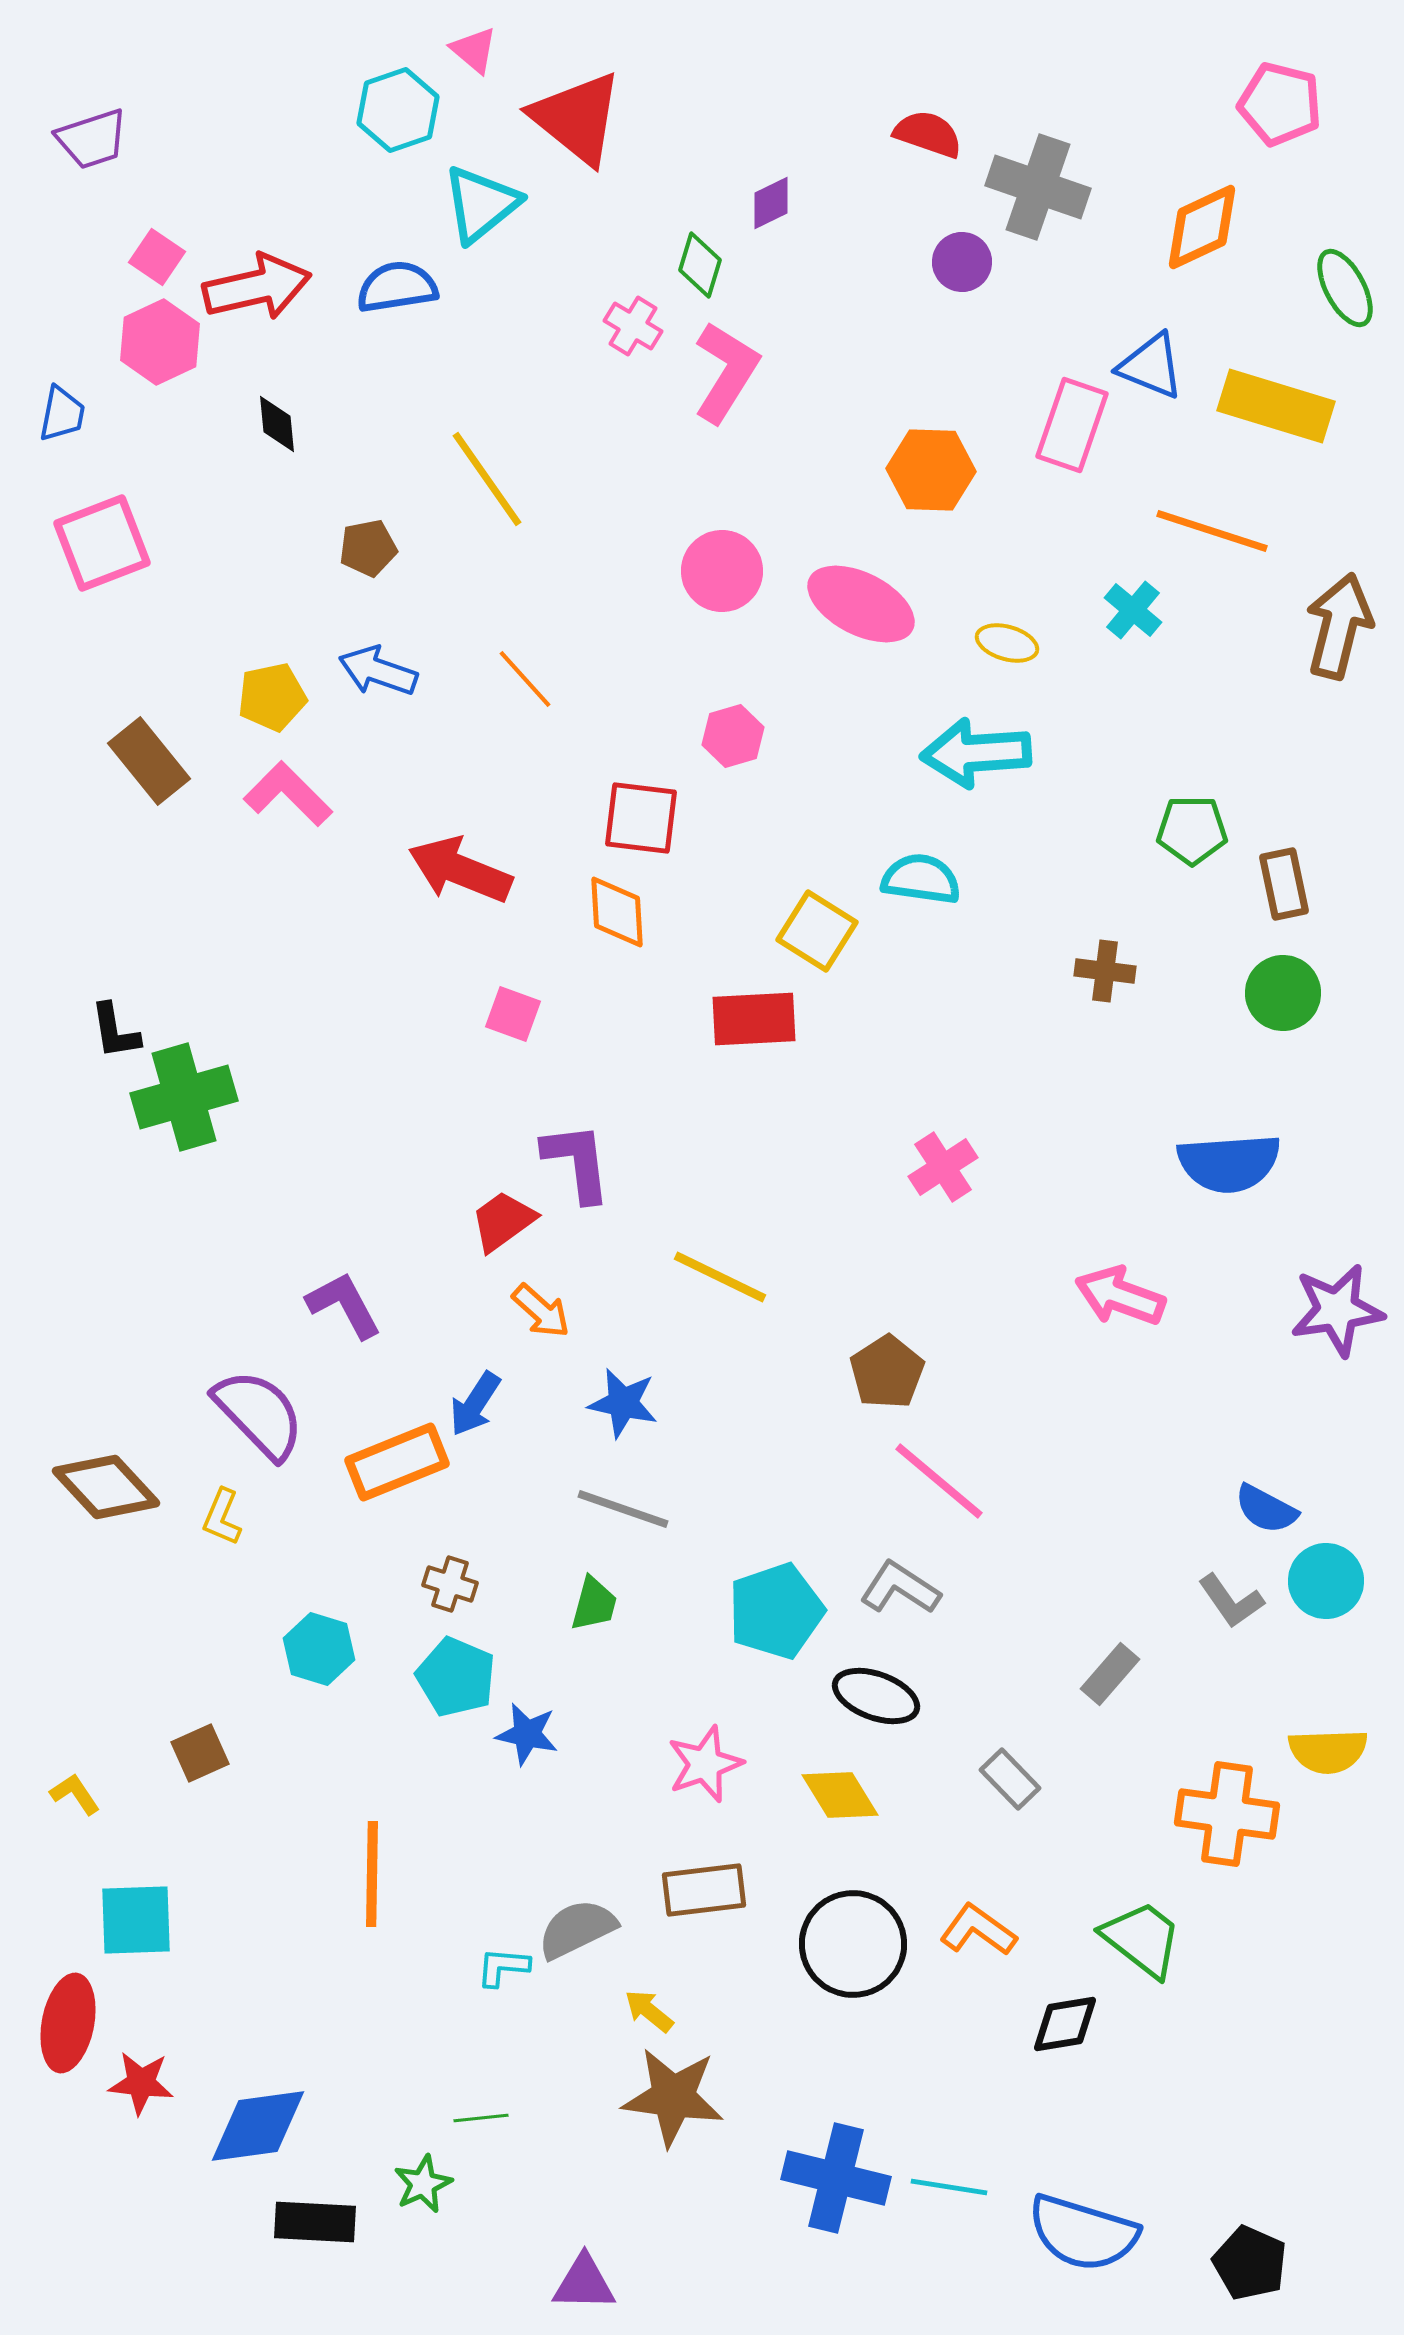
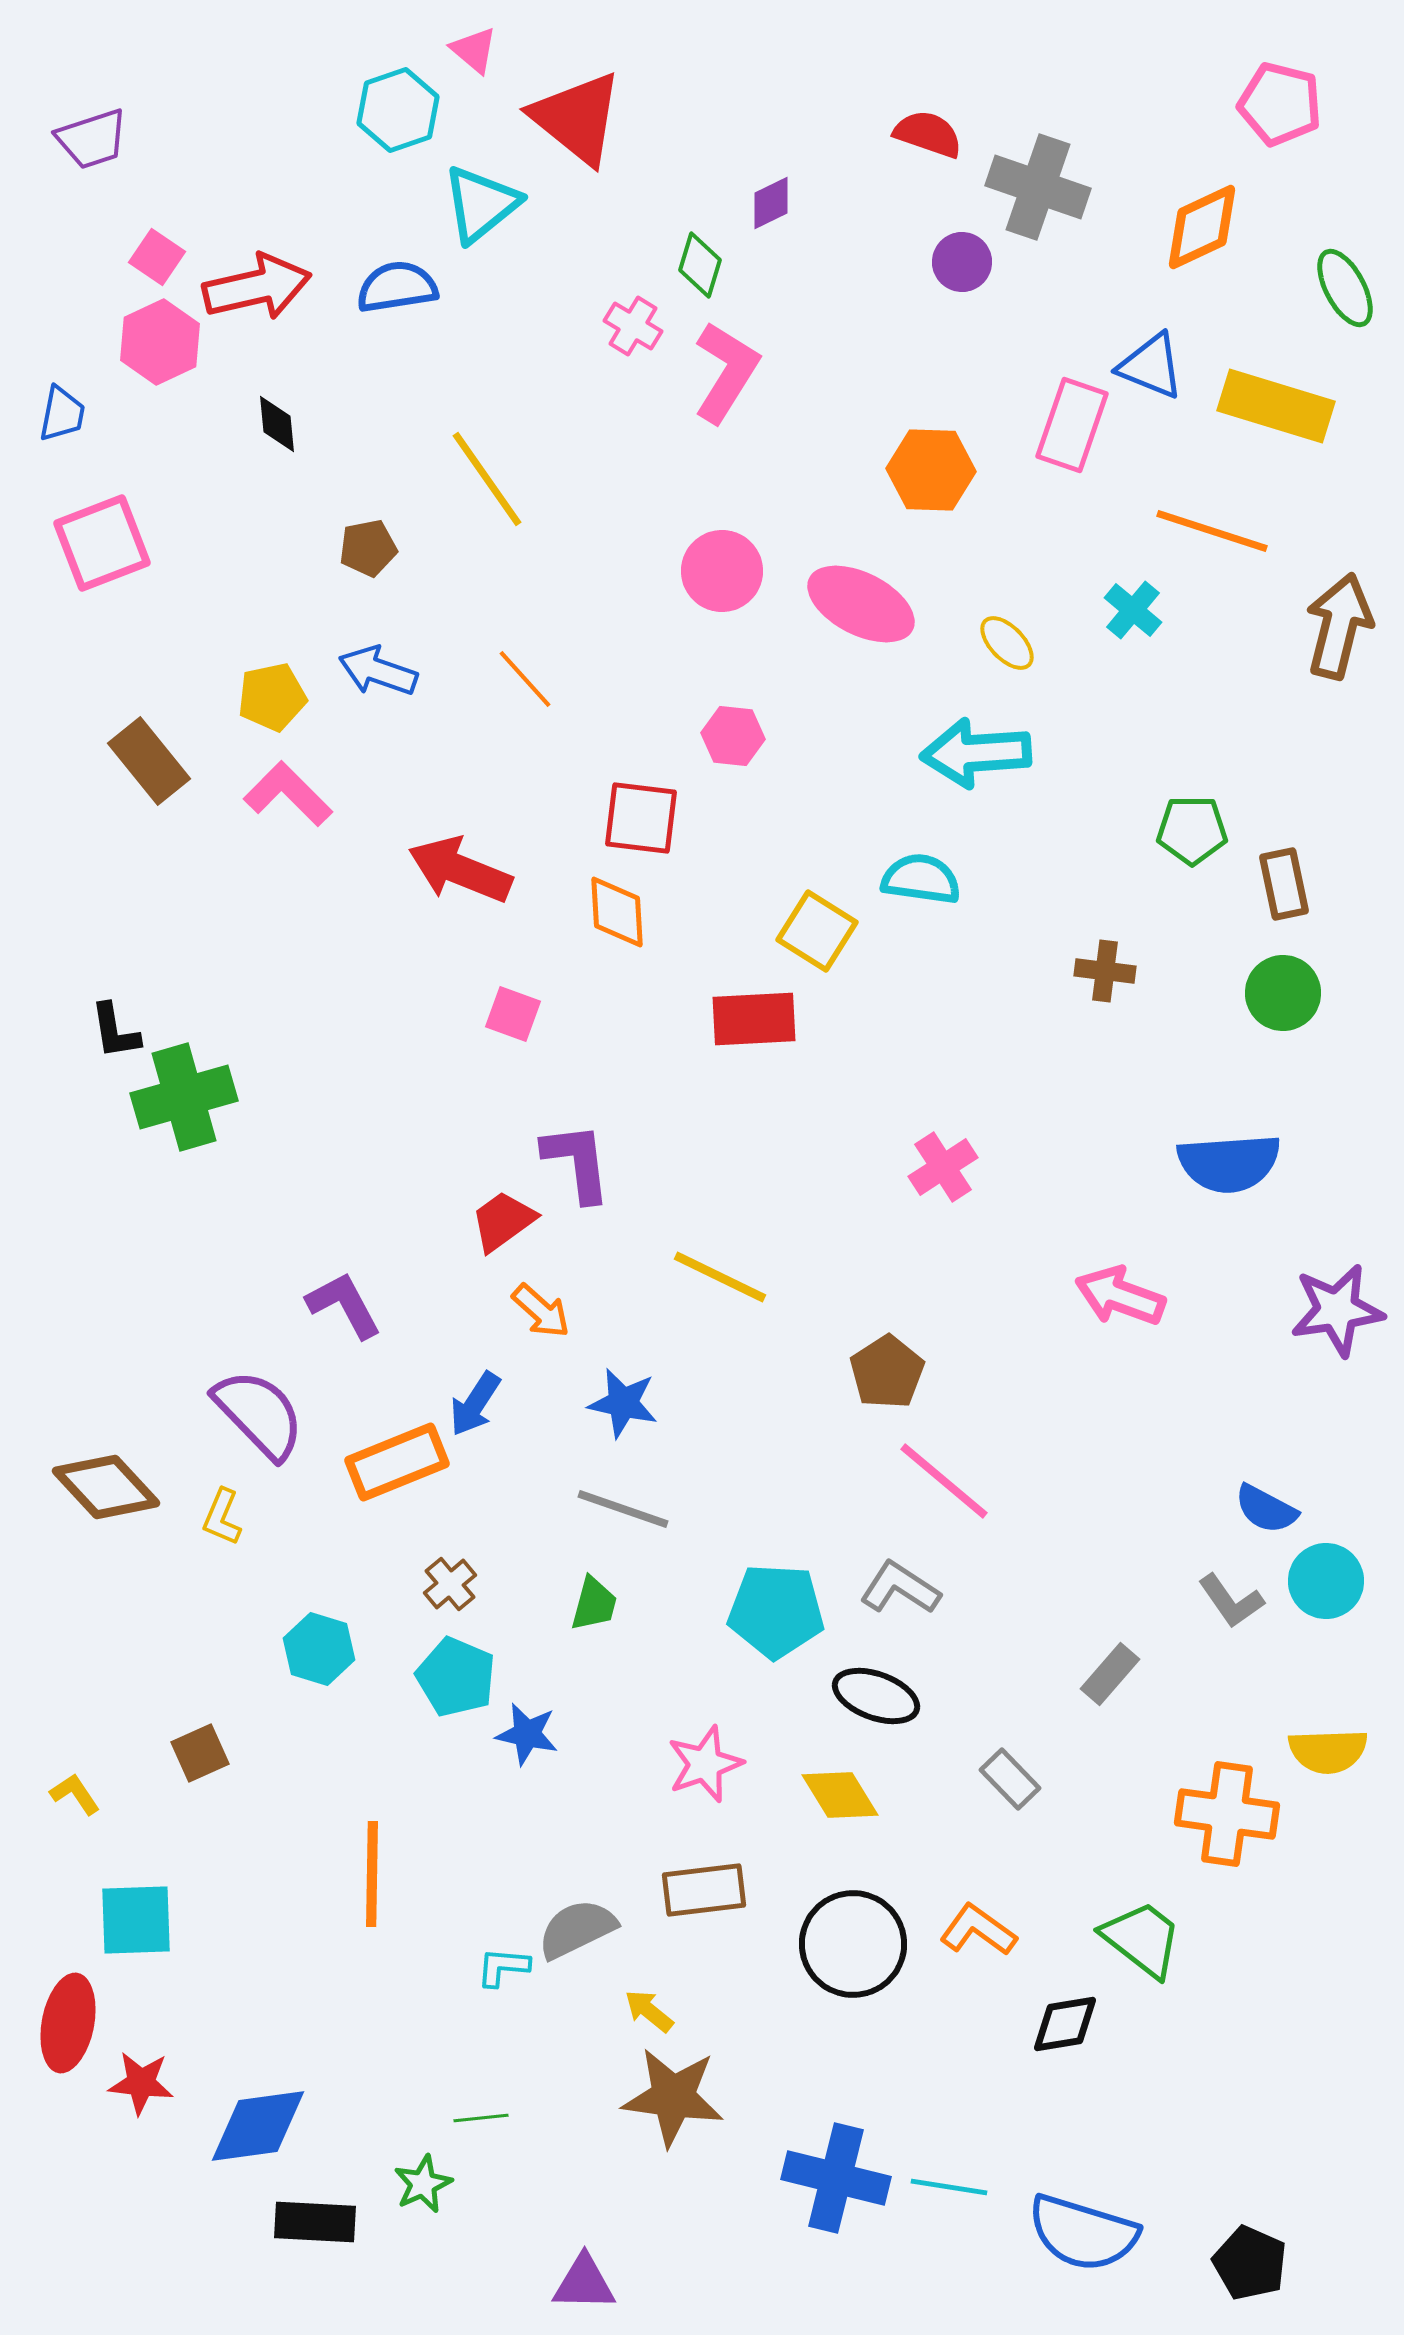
yellow ellipse at (1007, 643): rotated 30 degrees clockwise
pink hexagon at (733, 736): rotated 22 degrees clockwise
pink line at (939, 1481): moved 5 px right
brown cross at (450, 1584): rotated 32 degrees clockwise
cyan pentagon at (776, 1611): rotated 22 degrees clockwise
